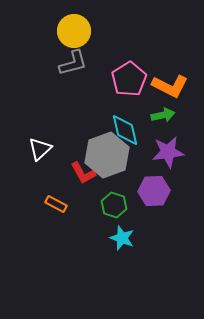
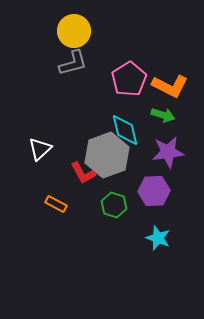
green arrow: rotated 30 degrees clockwise
cyan star: moved 36 px right
